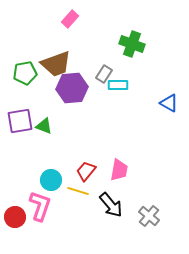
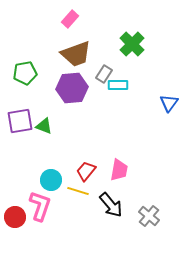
green cross: rotated 25 degrees clockwise
brown trapezoid: moved 20 px right, 10 px up
blue triangle: rotated 36 degrees clockwise
